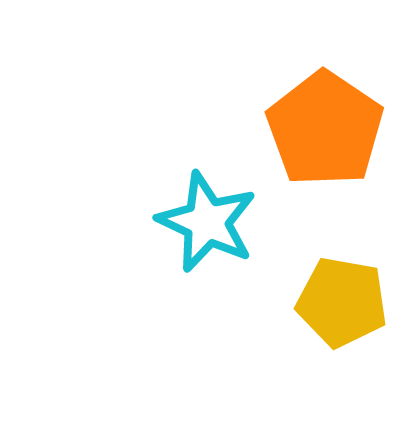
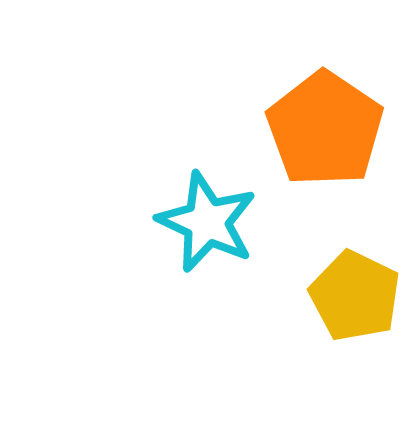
yellow pentagon: moved 13 px right, 6 px up; rotated 16 degrees clockwise
